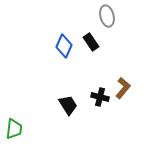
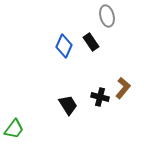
green trapezoid: rotated 30 degrees clockwise
